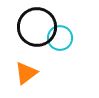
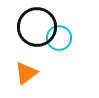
cyan circle: moved 1 px left
